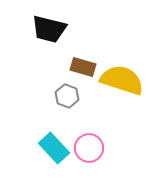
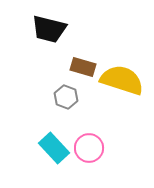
gray hexagon: moved 1 px left, 1 px down
